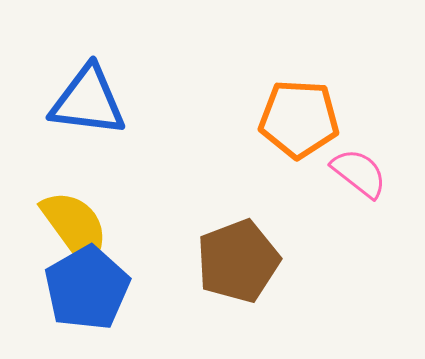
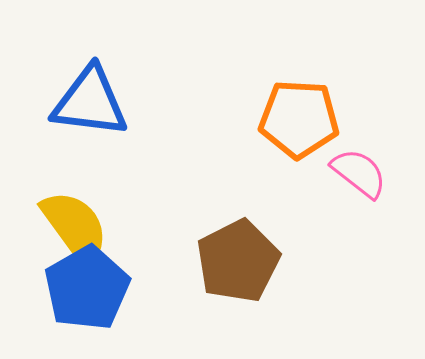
blue triangle: moved 2 px right, 1 px down
brown pentagon: rotated 6 degrees counterclockwise
